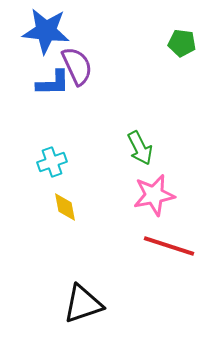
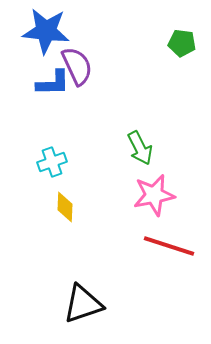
yellow diamond: rotated 12 degrees clockwise
